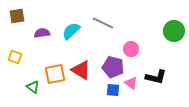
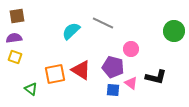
purple semicircle: moved 28 px left, 5 px down
green triangle: moved 2 px left, 2 px down
